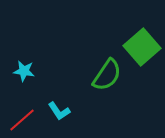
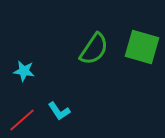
green square: rotated 33 degrees counterclockwise
green semicircle: moved 13 px left, 26 px up
